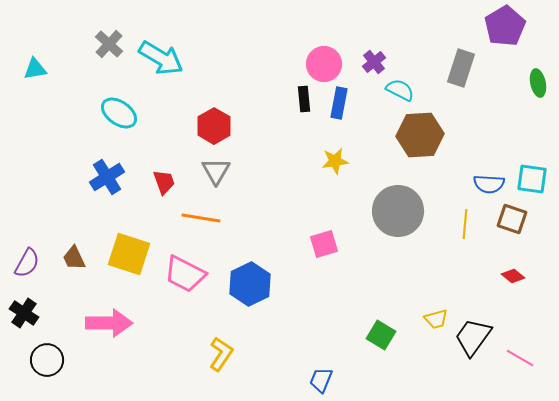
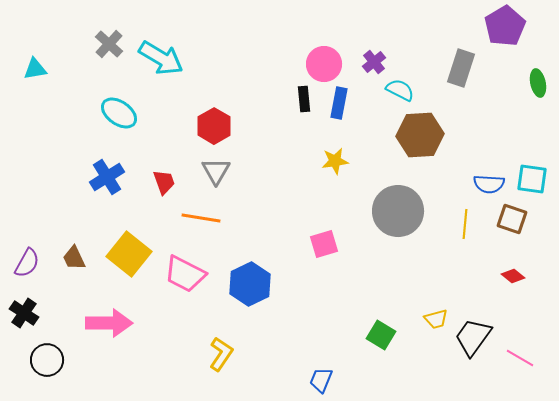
yellow square: rotated 21 degrees clockwise
